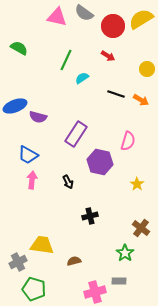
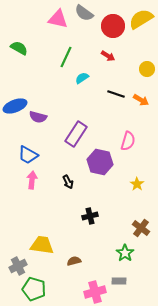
pink triangle: moved 1 px right, 2 px down
green line: moved 3 px up
gray cross: moved 4 px down
